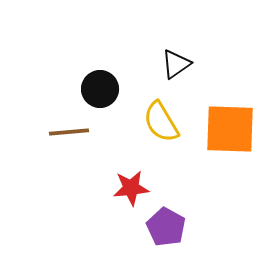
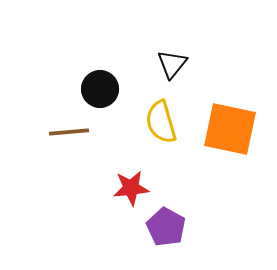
black triangle: moved 4 px left; rotated 16 degrees counterclockwise
yellow semicircle: rotated 15 degrees clockwise
orange square: rotated 10 degrees clockwise
